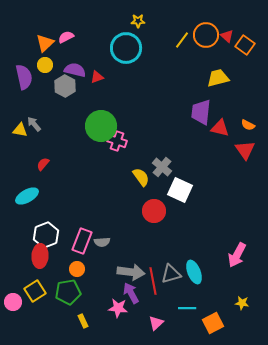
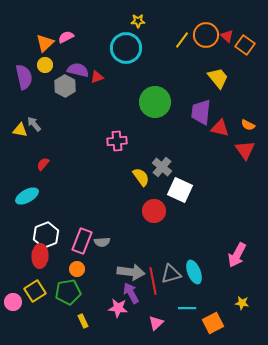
purple semicircle at (75, 70): moved 3 px right
yellow trapezoid at (218, 78): rotated 65 degrees clockwise
green circle at (101, 126): moved 54 px right, 24 px up
pink cross at (117, 141): rotated 24 degrees counterclockwise
